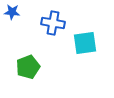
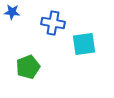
cyan square: moved 1 px left, 1 px down
